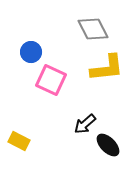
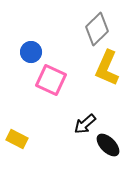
gray diamond: moved 4 px right; rotated 72 degrees clockwise
yellow L-shape: rotated 120 degrees clockwise
yellow rectangle: moved 2 px left, 2 px up
